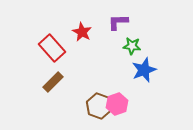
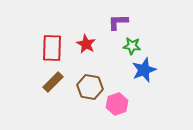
red star: moved 4 px right, 12 px down
red rectangle: rotated 44 degrees clockwise
brown hexagon: moved 9 px left, 19 px up; rotated 10 degrees counterclockwise
